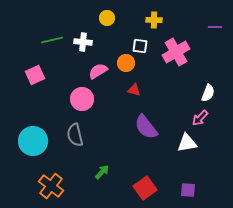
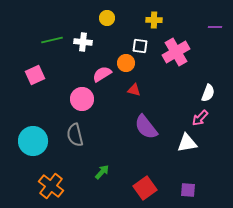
pink semicircle: moved 4 px right, 3 px down
